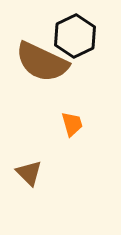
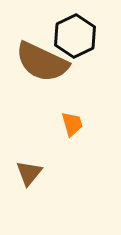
brown triangle: rotated 24 degrees clockwise
